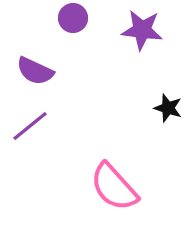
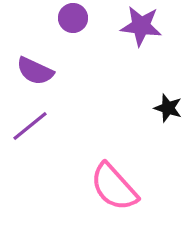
purple star: moved 1 px left, 4 px up
